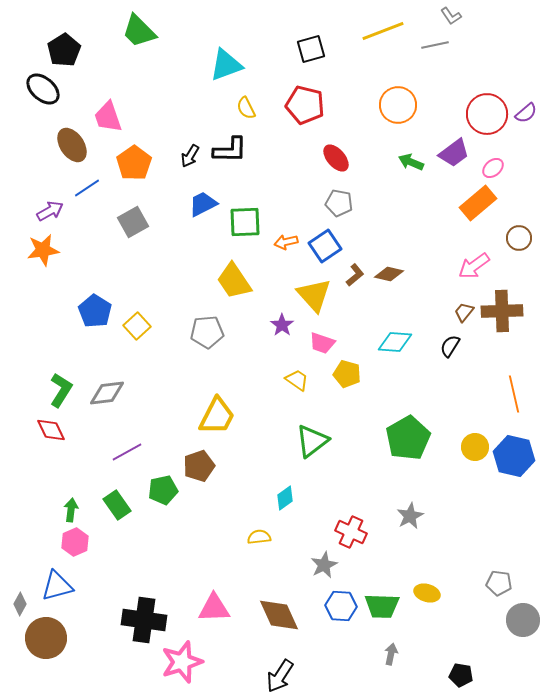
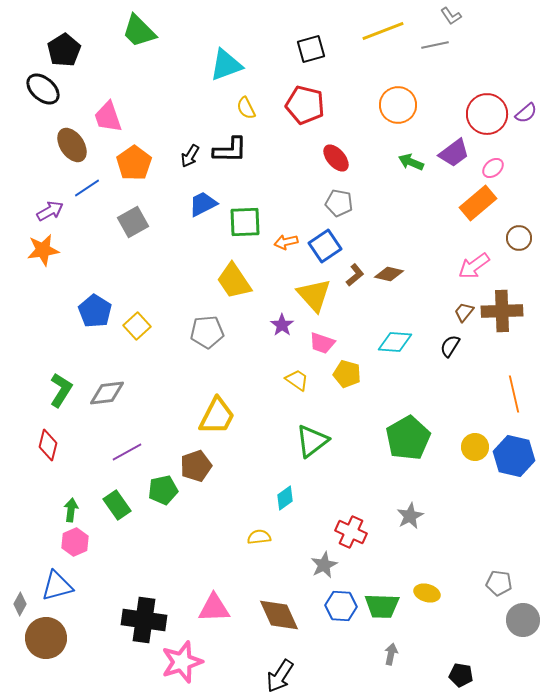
red diamond at (51, 430): moved 3 px left, 15 px down; rotated 40 degrees clockwise
brown pentagon at (199, 466): moved 3 px left
